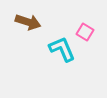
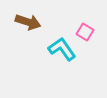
cyan L-shape: rotated 12 degrees counterclockwise
